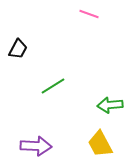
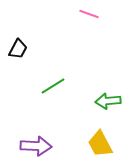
green arrow: moved 2 px left, 4 px up
